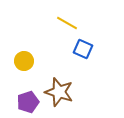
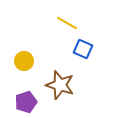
brown star: moved 1 px right, 7 px up
purple pentagon: moved 2 px left
